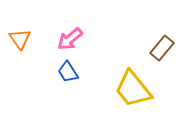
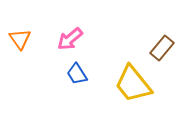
blue trapezoid: moved 9 px right, 2 px down
yellow trapezoid: moved 5 px up
